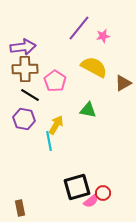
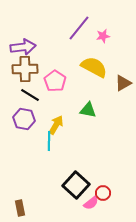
cyan line: rotated 12 degrees clockwise
black square: moved 1 px left, 2 px up; rotated 32 degrees counterclockwise
pink semicircle: moved 2 px down
